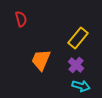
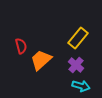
red semicircle: moved 27 px down
orange trapezoid: rotated 25 degrees clockwise
